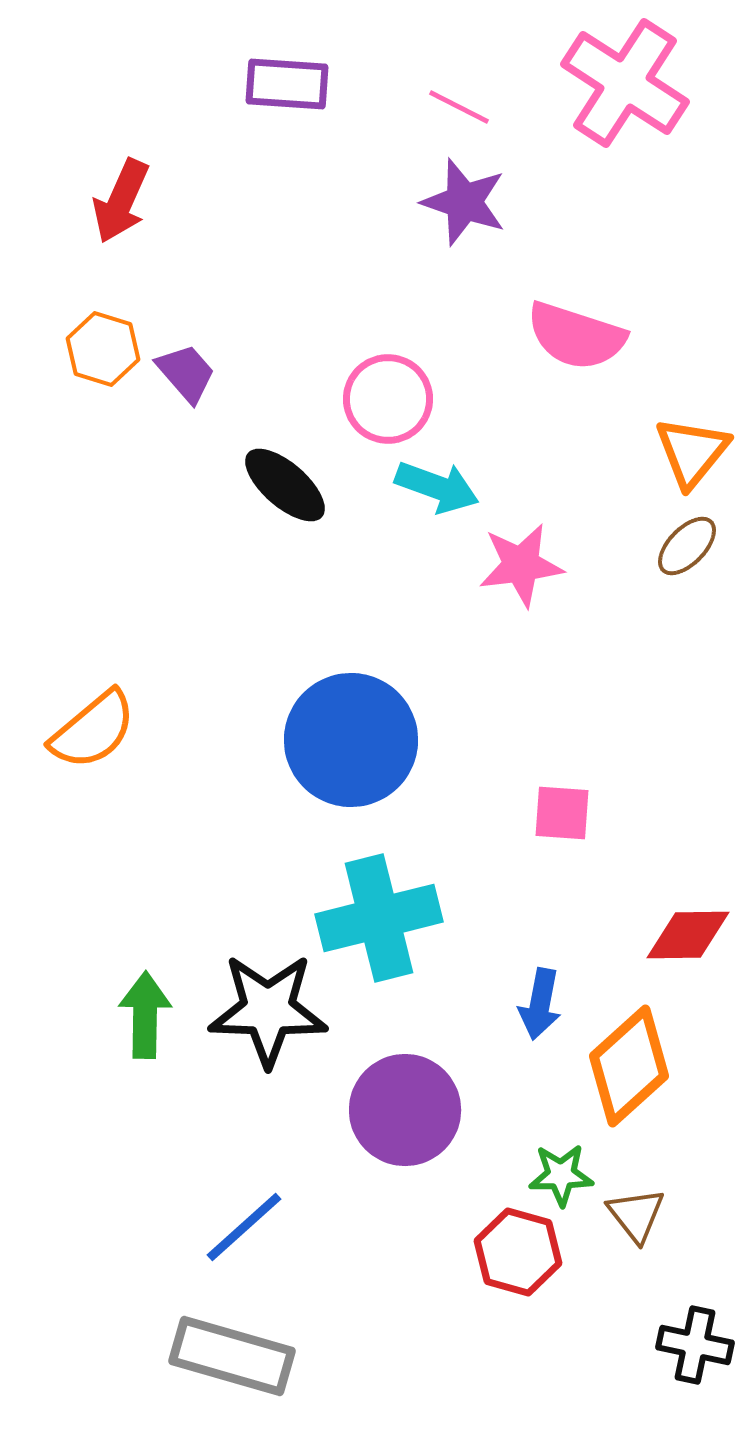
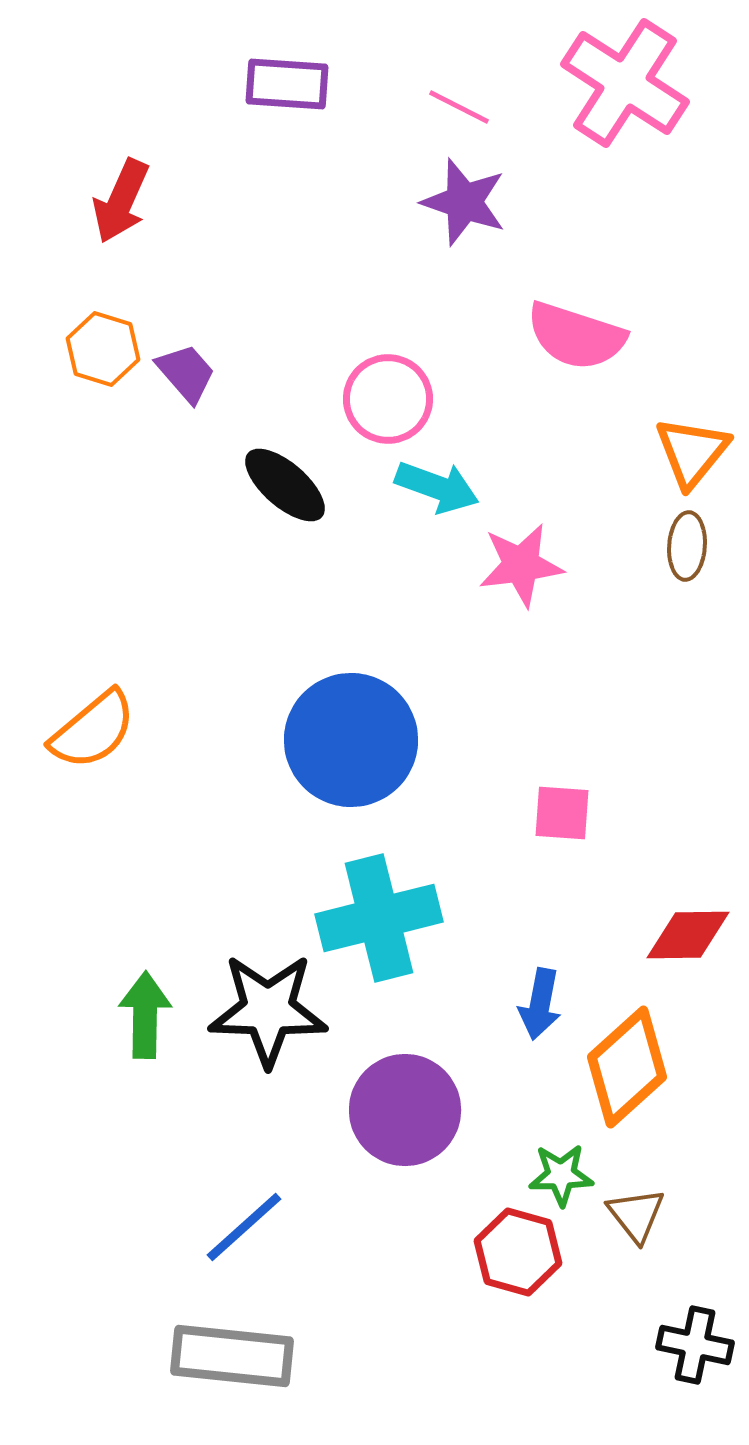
brown ellipse: rotated 40 degrees counterclockwise
orange diamond: moved 2 px left, 1 px down
gray rectangle: rotated 10 degrees counterclockwise
